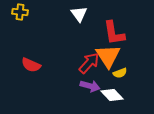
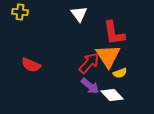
purple arrow: rotated 24 degrees clockwise
